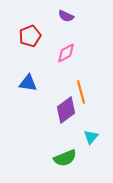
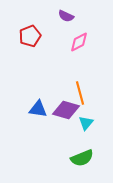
pink diamond: moved 13 px right, 11 px up
blue triangle: moved 10 px right, 26 px down
orange line: moved 1 px left, 1 px down
purple diamond: rotated 52 degrees clockwise
cyan triangle: moved 5 px left, 14 px up
green semicircle: moved 17 px right
